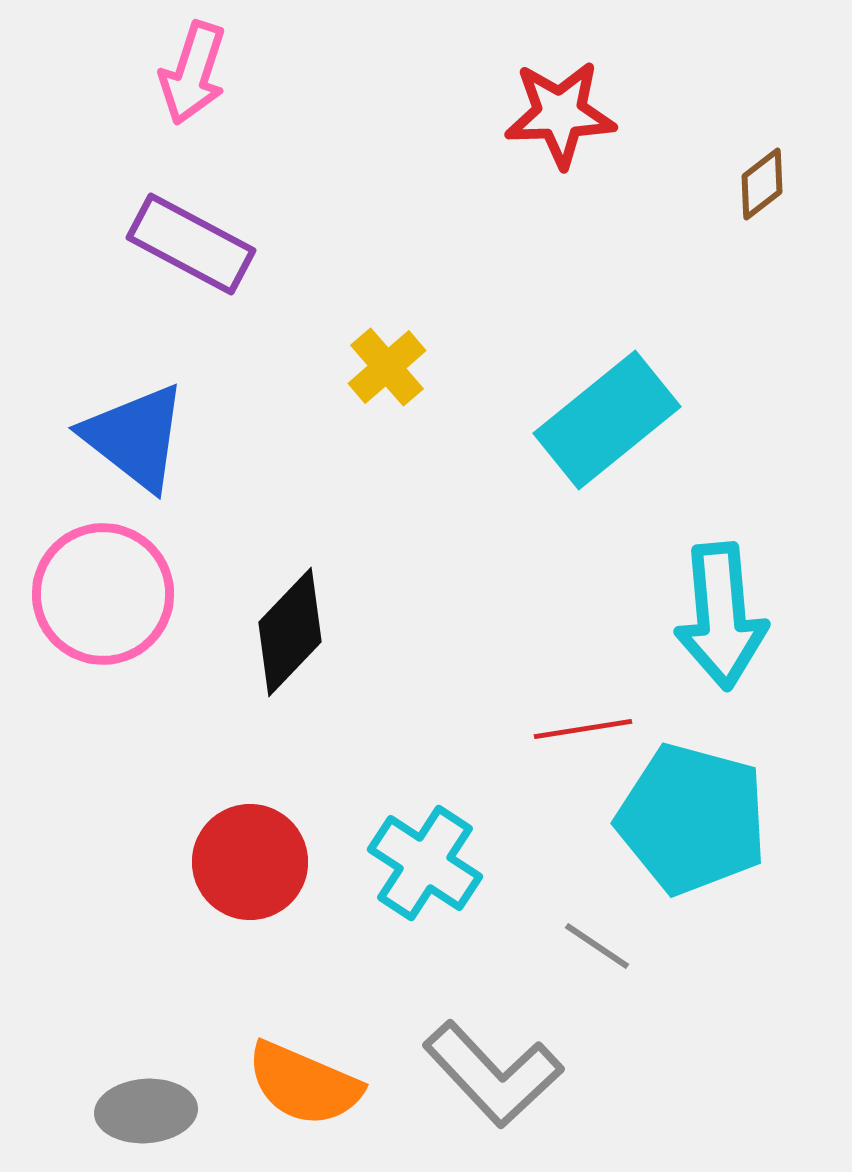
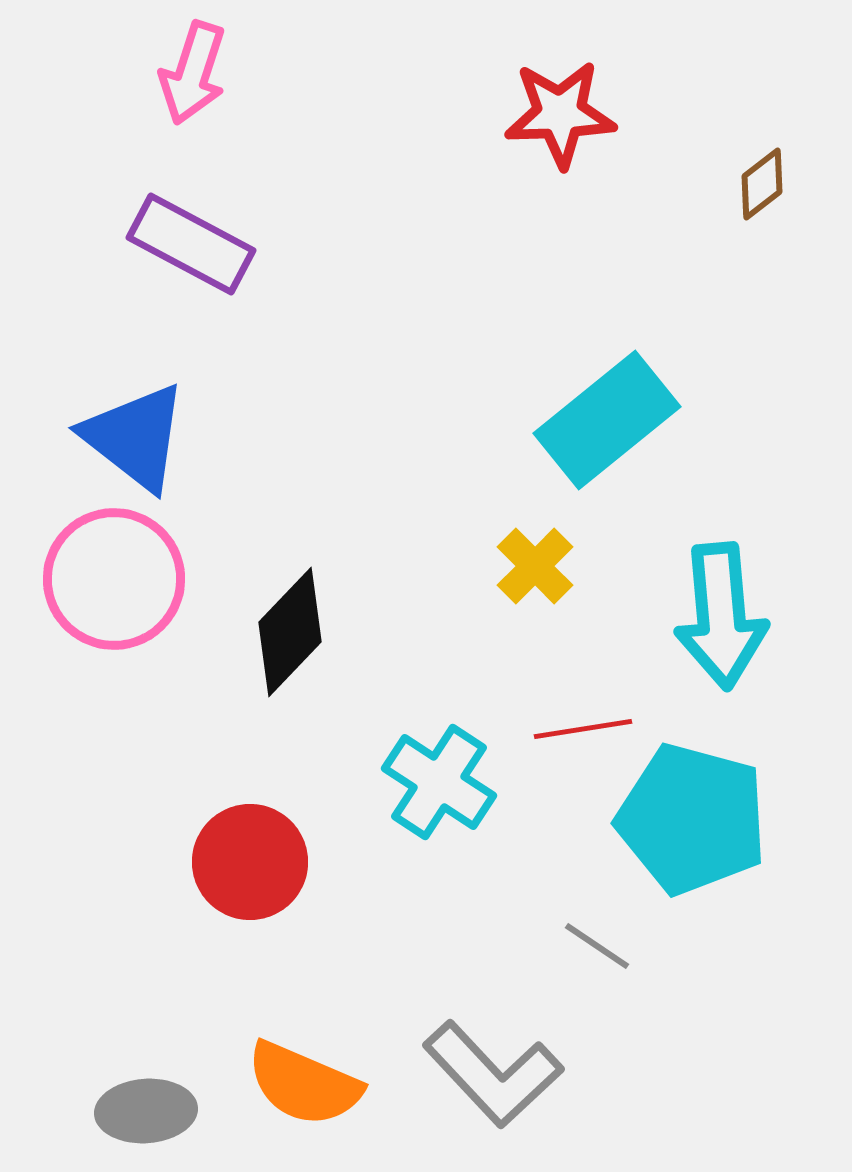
yellow cross: moved 148 px right, 199 px down; rotated 4 degrees counterclockwise
pink circle: moved 11 px right, 15 px up
cyan cross: moved 14 px right, 81 px up
